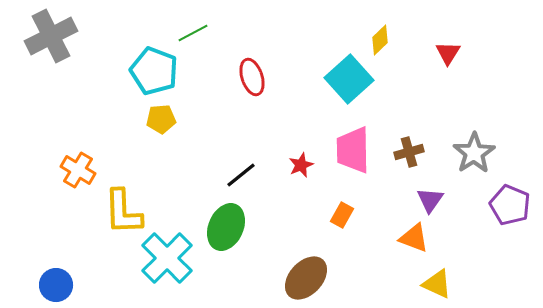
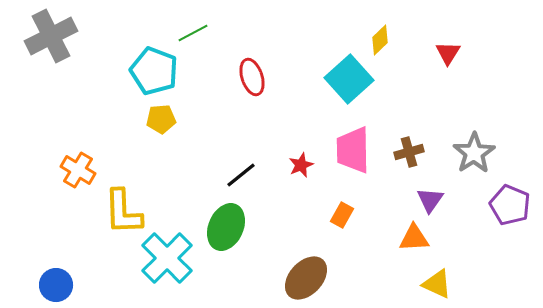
orange triangle: rotated 24 degrees counterclockwise
